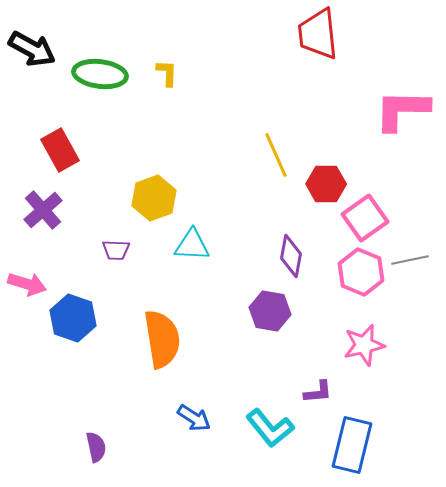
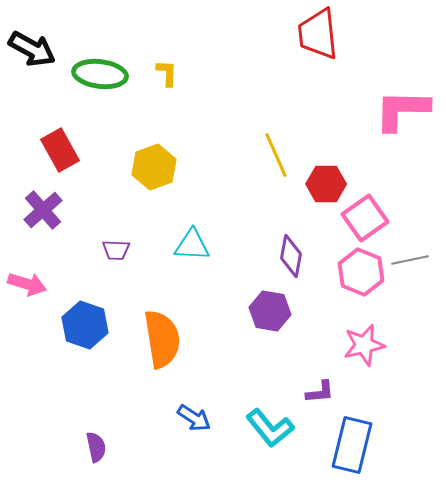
yellow hexagon: moved 31 px up
blue hexagon: moved 12 px right, 7 px down
purple L-shape: moved 2 px right
